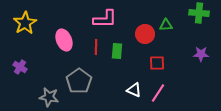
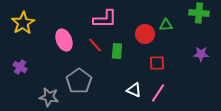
yellow star: moved 2 px left
red line: moved 1 px left, 2 px up; rotated 42 degrees counterclockwise
